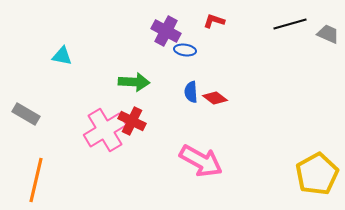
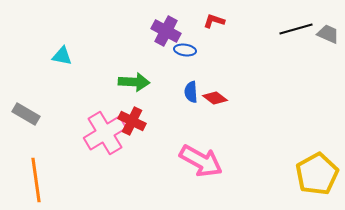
black line: moved 6 px right, 5 px down
pink cross: moved 3 px down
orange line: rotated 21 degrees counterclockwise
